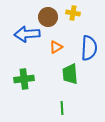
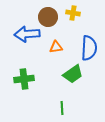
orange triangle: rotated 24 degrees clockwise
green trapezoid: moved 3 px right; rotated 120 degrees counterclockwise
